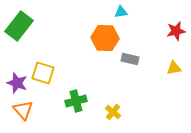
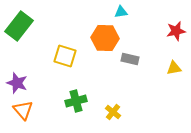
yellow square: moved 22 px right, 17 px up
